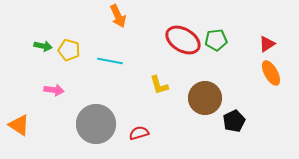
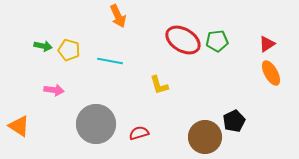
green pentagon: moved 1 px right, 1 px down
brown circle: moved 39 px down
orange triangle: moved 1 px down
